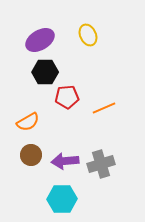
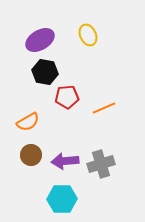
black hexagon: rotated 10 degrees clockwise
